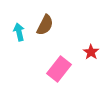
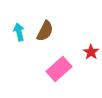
brown semicircle: moved 6 px down
pink rectangle: rotated 10 degrees clockwise
